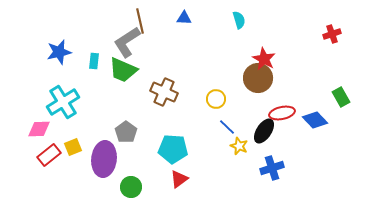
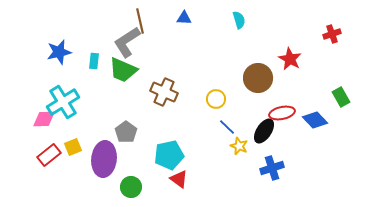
red star: moved 26 px right
pink diamond: moved 5 px right, 10 px up
cyan pentagon: moved 4 px left, 6 px down; rotated 16 degrees counterclockwise
red triangle: rotated 48 degrees counterclockwise
